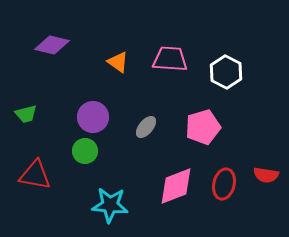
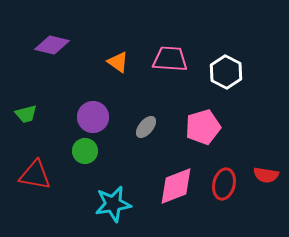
cyan star: moved 3 px right, 1 px up; rotated 15 degrees counterclockwise
